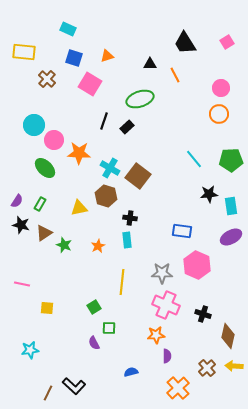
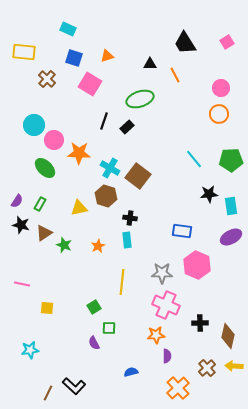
black cross at (203, 314): moved 3 px left, 9 px down; rotated 21 degrees counterclockwise
